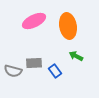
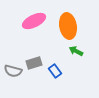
green arrow: moved 5 px up
gray rectangle: rotated 14 degrees counterclockwise
